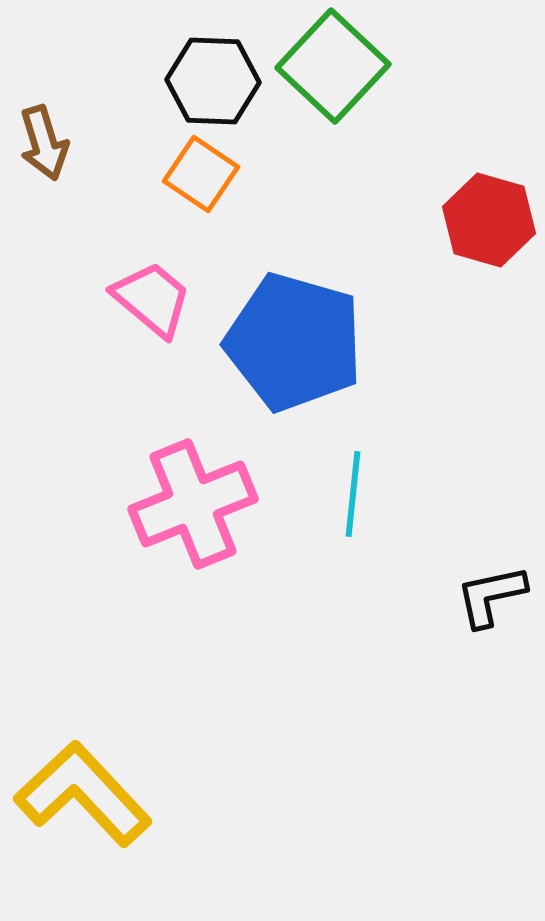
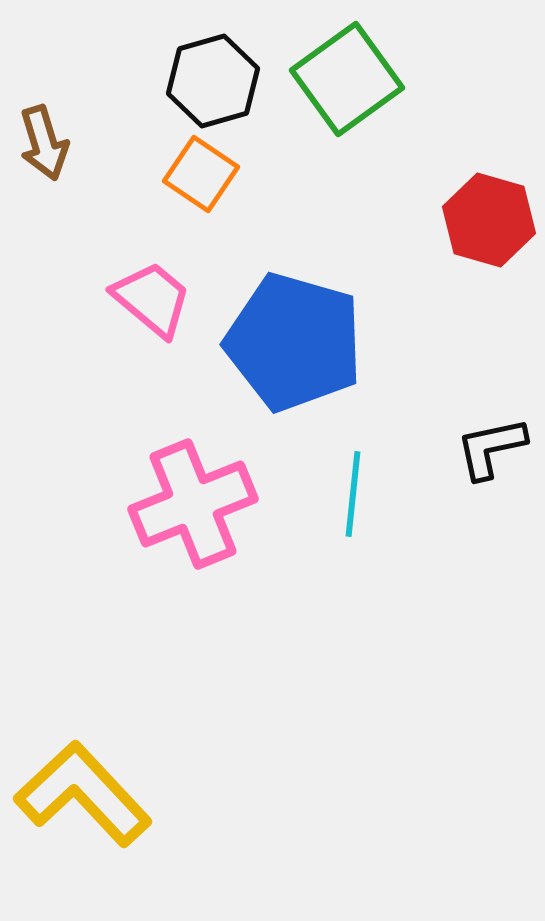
green square: moved 14 px right, 13 px down; rotated 11 degrees clockwise
black hexagon: rotated 18 degrees counterclockwise
black L-shape: moved 148 px up
